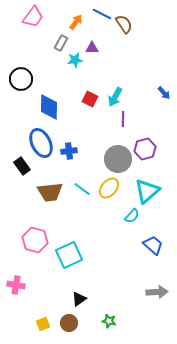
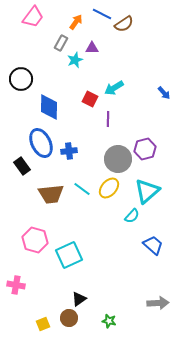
brown semicircle: rotated 90 degrees clockwise
cyan star: rotated 14 degrees counterclockwise
cyan arrow: moved 1 px left, 9 px up; rotated 30 degrees clockwise
purple line: moved 15 px left
brown trapezoid: moved 1 px right, 2 px down
gray arrow: moved 1 px right, 11 px down
brown circle: moved 5 px up
